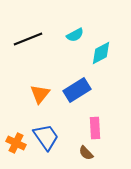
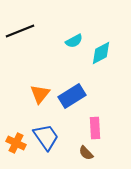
cyan semicircle: moved 1 px left, 6 px down
black line: moved 8 px left, 8 px up
blue rectangle: moved 5 px left, 6 px down
